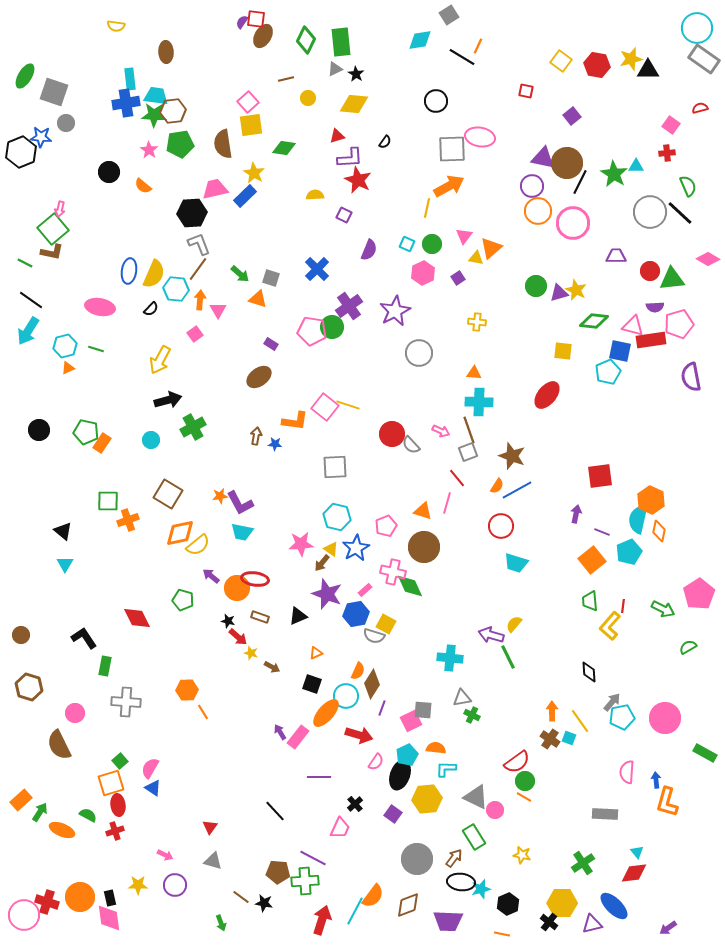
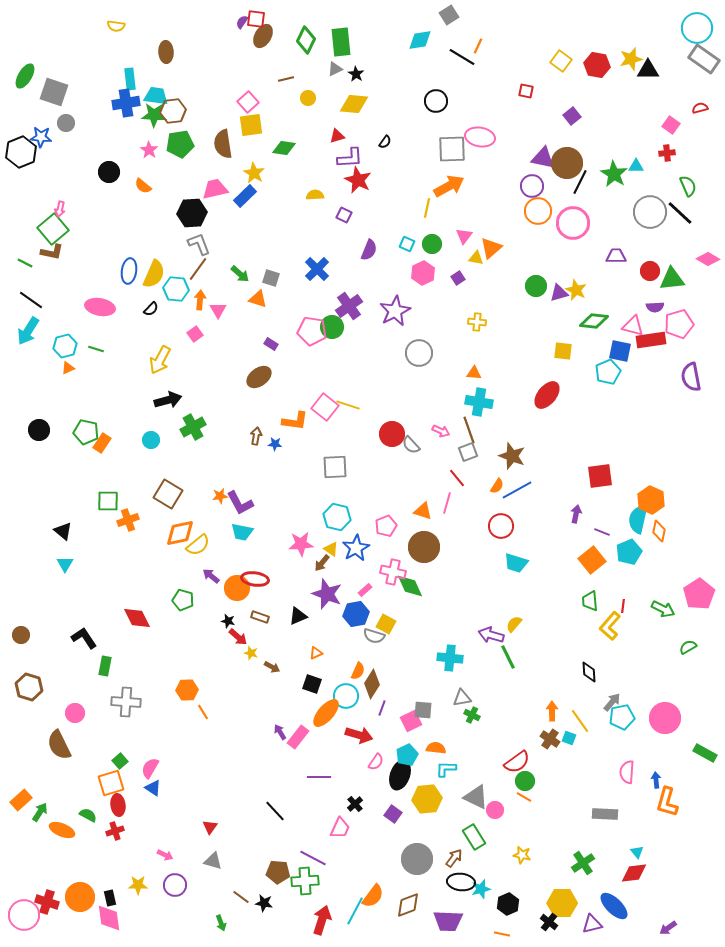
cyan cross at (479, 402): rotated 8 degrees clockwise
